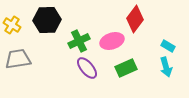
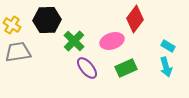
green cross: moved 5 px left; rotated 20 degrees counterclockwise
gray trapezoid: moved 7 px up
